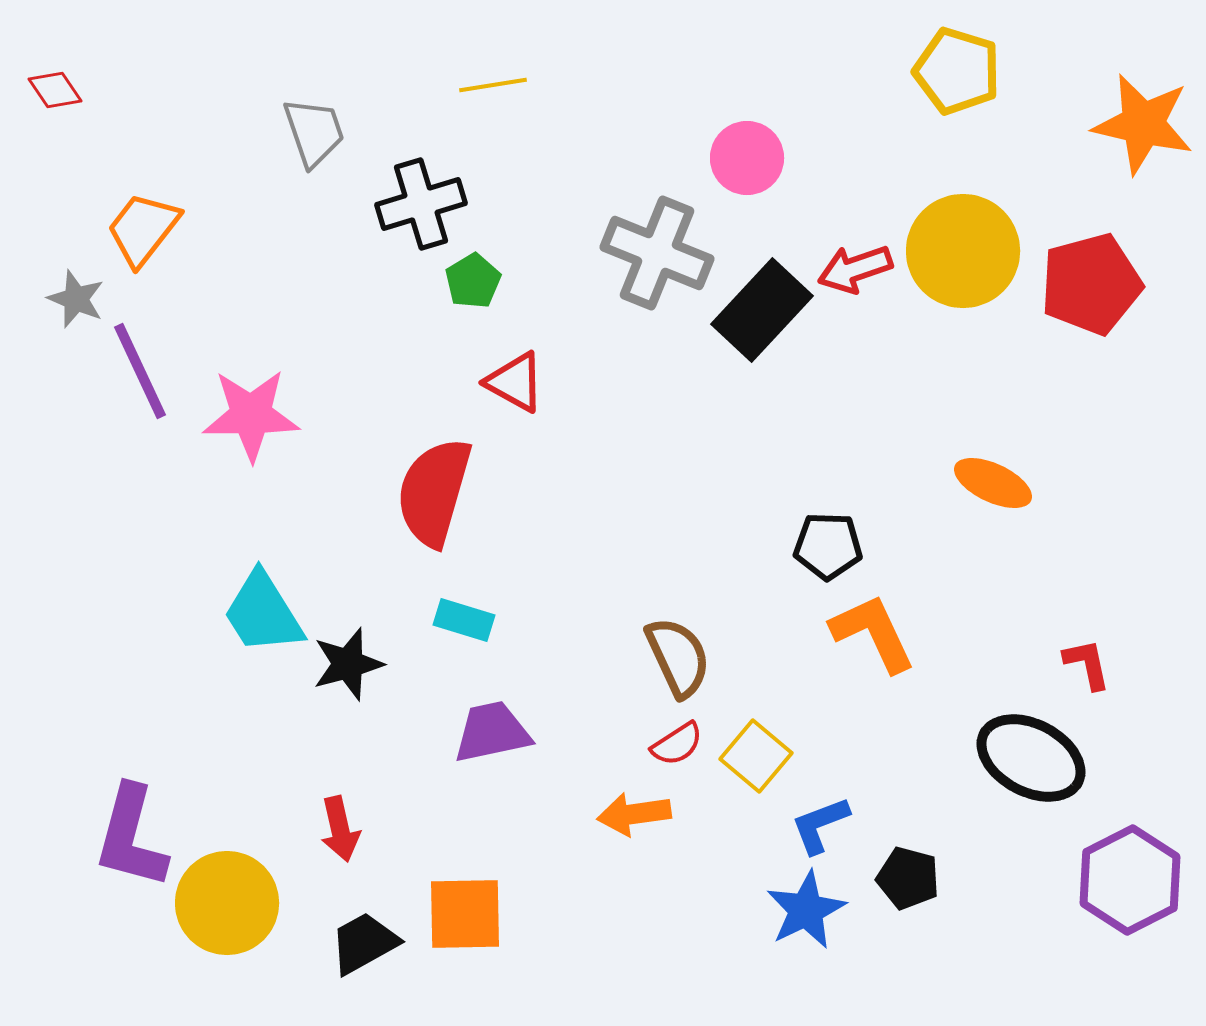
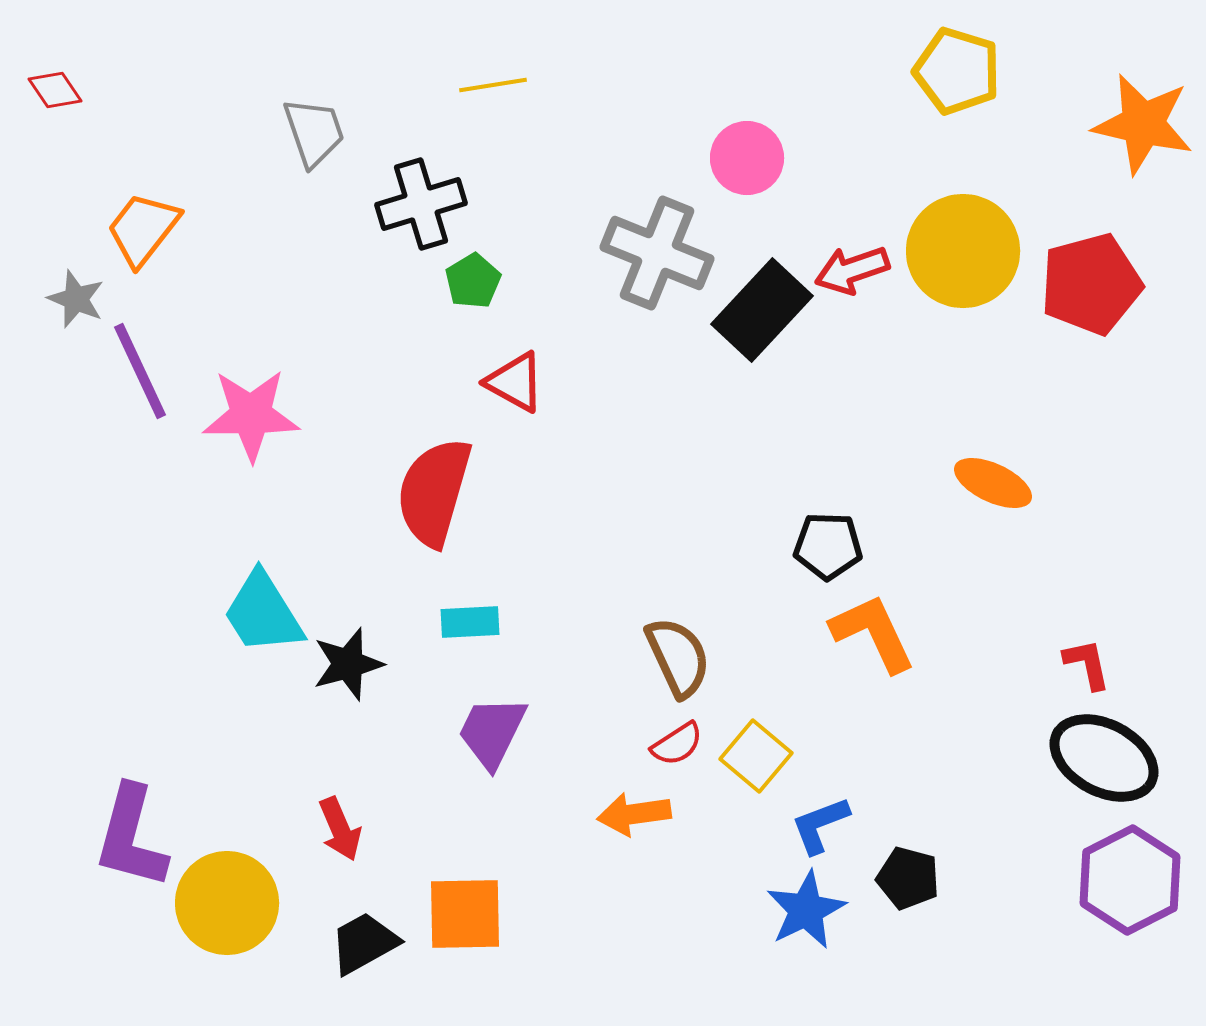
red arrow at (855, 269): moved 3 px left, 1 px down
cyan rectangle at (464, 620): moved 6 px right, 2 px down; rotated 20 degrees counterclockwise
purple trapezoid at (492, 732): rotated 52 degrees counterclockwise
black ellipse at (1031, 758): moved 73 px right
red arrow at (340, 829): rotated 10 degrees counterclockwise
